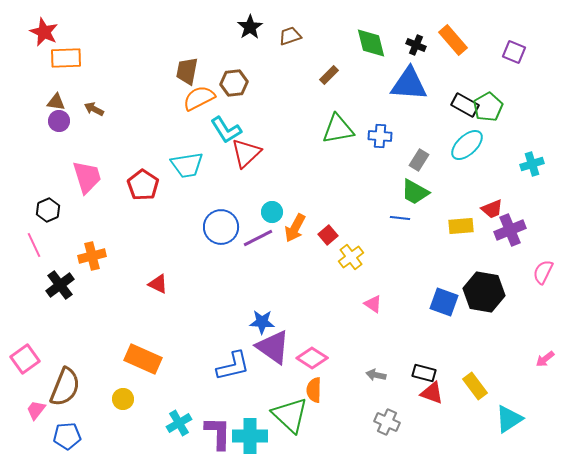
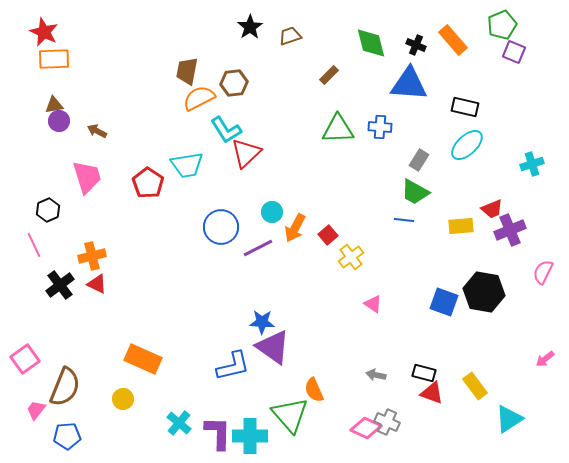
orange rectangle at (66, 58): moved 12 px left, 1 px down
brown triangle at (56, 102): moved 2 px left, 3 px down; rotated 18 degrees counterclockwise
black rectangle at (465, 105): moved 2 px down; rotated 16 degrees counterclockwise
green pentagon at (488, 107): moved 14 px right, 82 px up; rotated 8 degrees clockwise
brown arrow at (94, 109): moved 3 px right, 22 px down
green triangle at (338, 129): rotated 8 degrees clockwise
blue cross at (380, 136): moved 9 px up
red pentagon at (143, 185): moved 5 px right, 2 px up
blue line at (400, 218): moved 4 px right, 2 px down
purple line at (258, 238): moved 10 px down
red triangle at (158, 284): moved 61 px left
pink diamond at (312, 358): moved 54 px right, 70 px down; rotated 8 degrees counterclockwise
orange semicircle at (314, 390): rotated 25 degrees counterclockwise
green triangle at (290, 415): rotated 6 degrees clockwise
cyan cross at (179, 423): rotated 20 degrees counterclockwise
